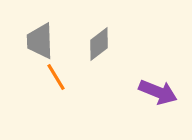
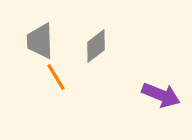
gray diamond: moved 3 px left, 2 px down
purple arrow: moved 3 px right, 3 px down
